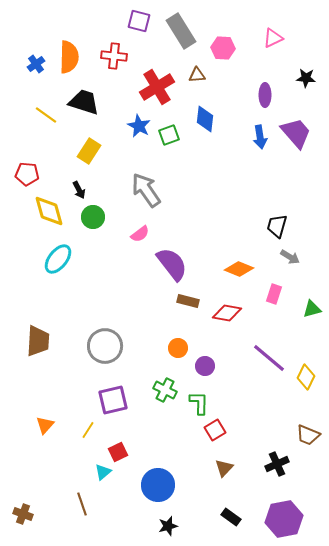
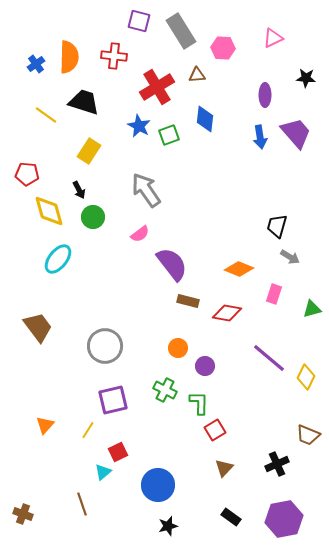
brown trapezoid at (38, 341): moved 14 px up; rotated 40 degrees counterclockwise
